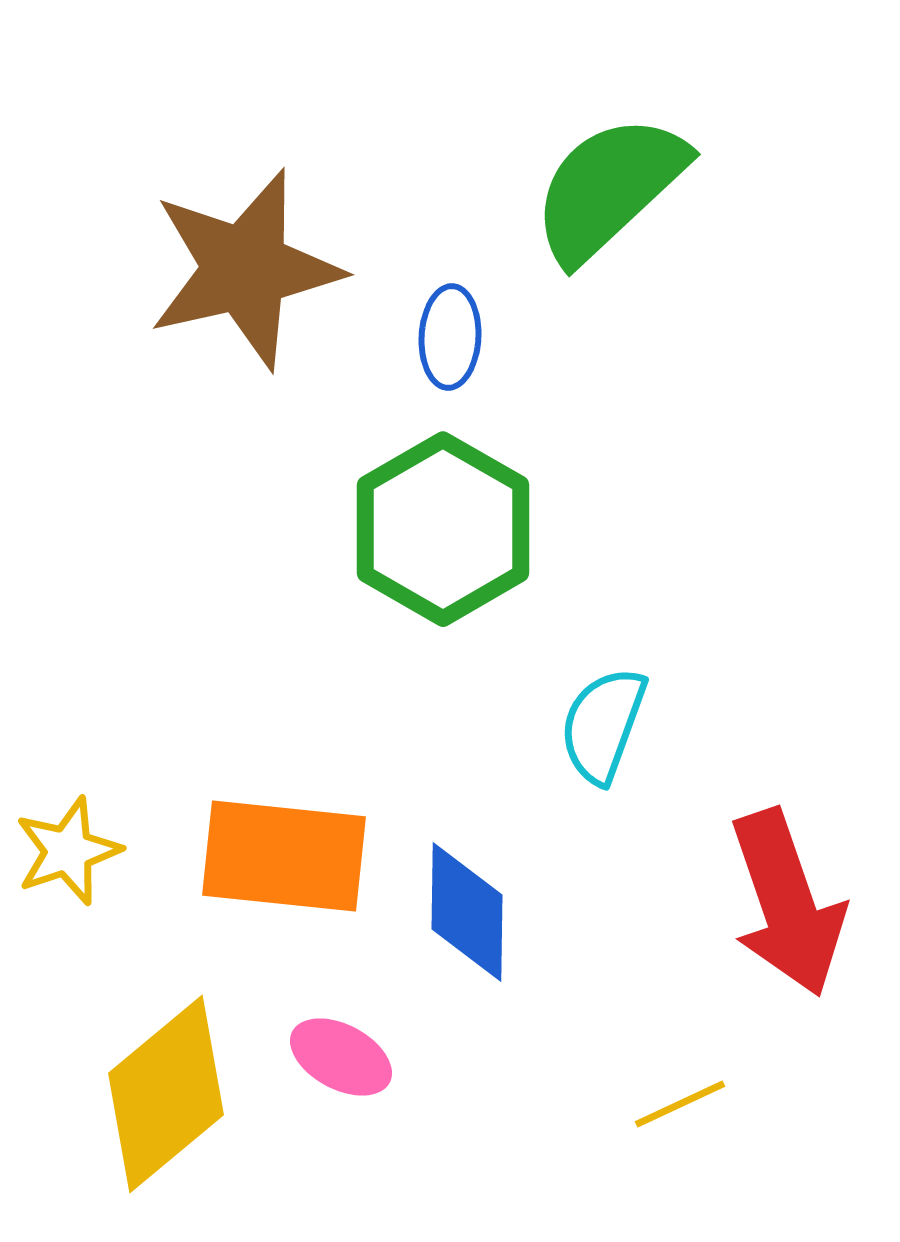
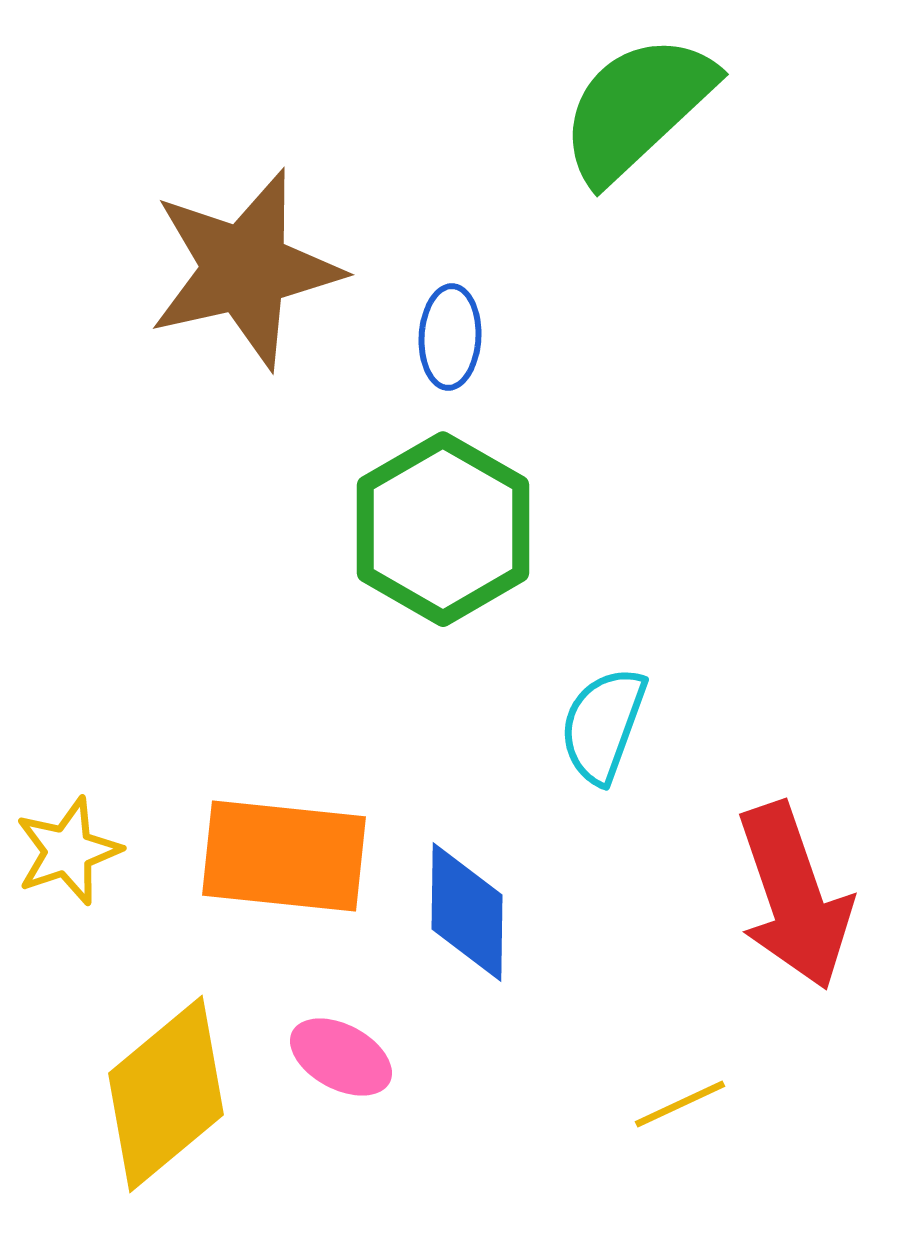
green semicircle: moved 28 px right, 80 px up
red arrow: moved 7 px right, 7 px up
